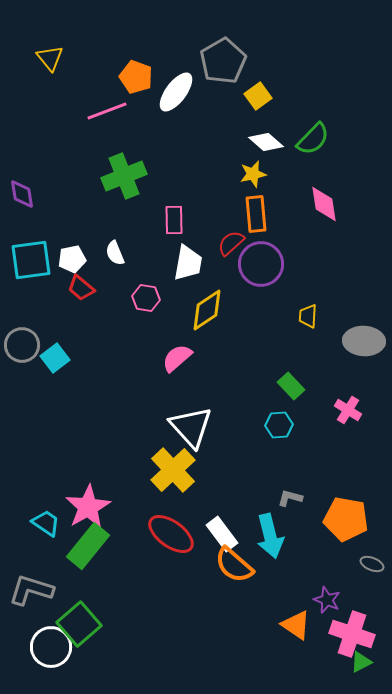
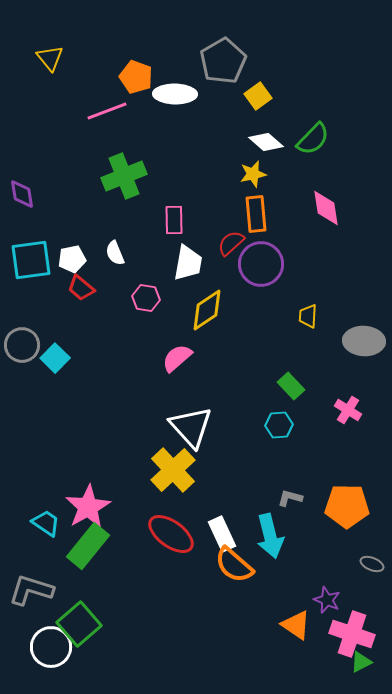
white ellipse at (176, 92): moved 1 px left, 2 px down; rotated 54 degrees clockwise
pink diamond at (324, 204): moved 2 px right, 4 px down
cyan square at (55, 358): rotated 8 degrees counterclockwise
orange pentagon at (346, 519): moved 1 px right, 13 px up; rotated 9 degrees counterclockwise
white rectangle at (222, 534): rotated 12 degrees clockwise
